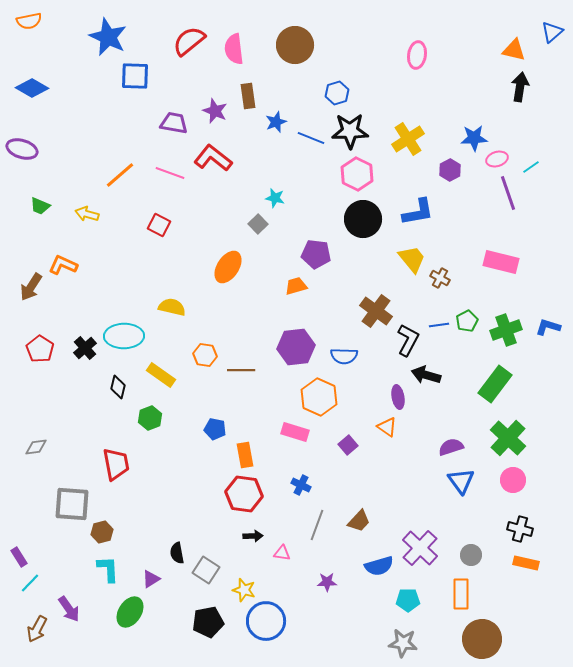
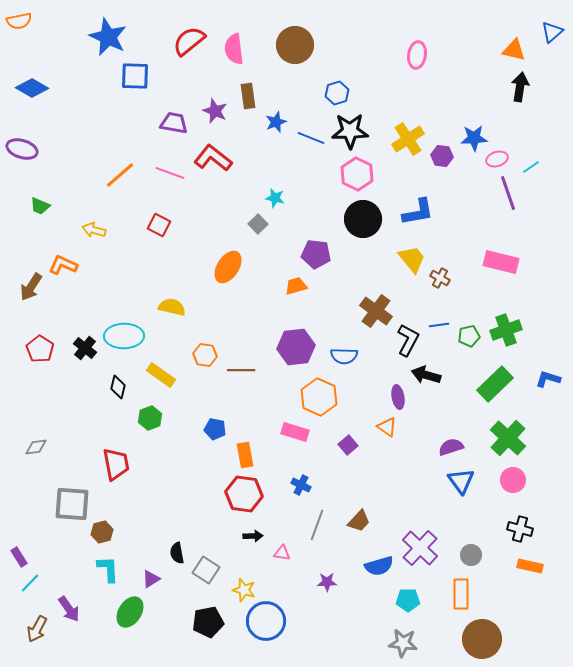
orange semicircle at (29, 21): moved 10 px left
purple hexagon at (450, 170): moved 8 px left, 14 px up; rotated 25 degrees counterclockwise
yellow arrow at (87, 214): moved 7 px right, 16 px down
green pentagon at (467, 321): moved 2 px right, 15 px down; rotated 15 degrees clockwise
blue L-shape at (548, 327): moved 52 px down
black cross at (85, 348): rotated 10 degrees counterclockwise
green rectangle at (495, 384): rotated 9 degrees clockwise
orange rectangle at (526, 563): moved 4 px right, 3 px down
